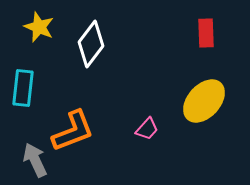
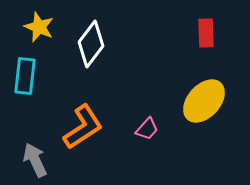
cyan rectangle: moved 2 px right, 12 px up
orange L-shape: moved 10 px right, 4 px up; rotated 12 degrees counterclockwise
